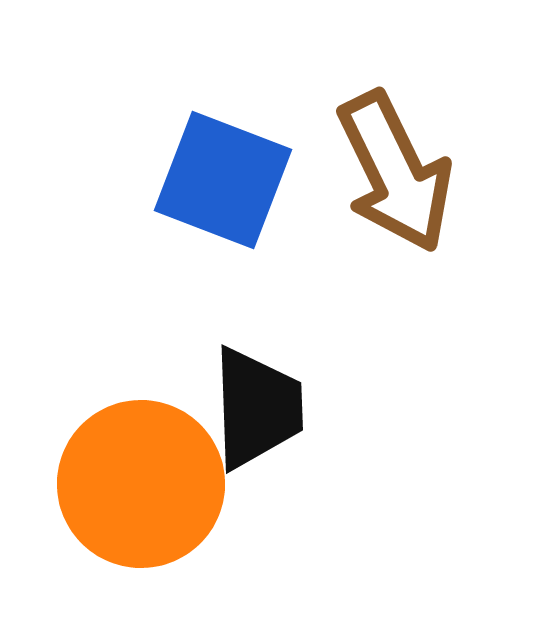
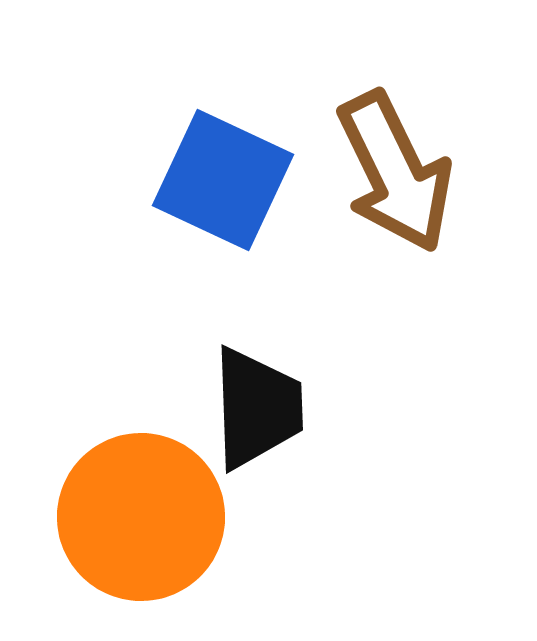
blue square: rotated 4 degrees clockwise
orange circle: moved 33 px down
